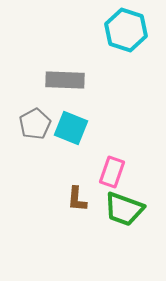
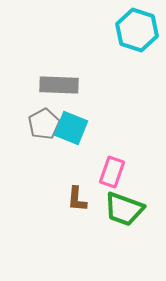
cyan hexagon: moved 11 px right
gray rectangle: moved 6 px left, 5 px down
gray pentagon: moved 9 px right
